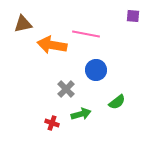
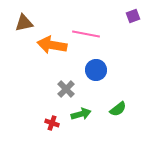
purple square: rotated 24 degrees counterclockwise
brown triangle: moved 1 px right, 1 px up
green semicircle: moved 1 px right, 7 px down
